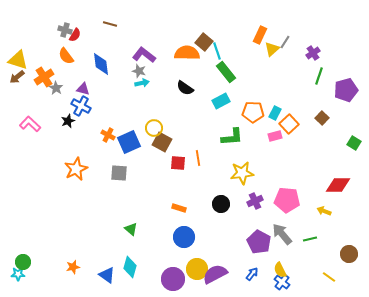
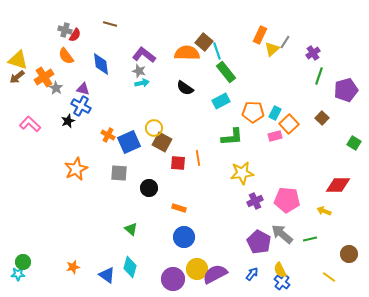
black circle at (221, 204): moved 72 px left, 16 px up
gray arrow at (282, 234): rotated 10 degrees counterclockwise
